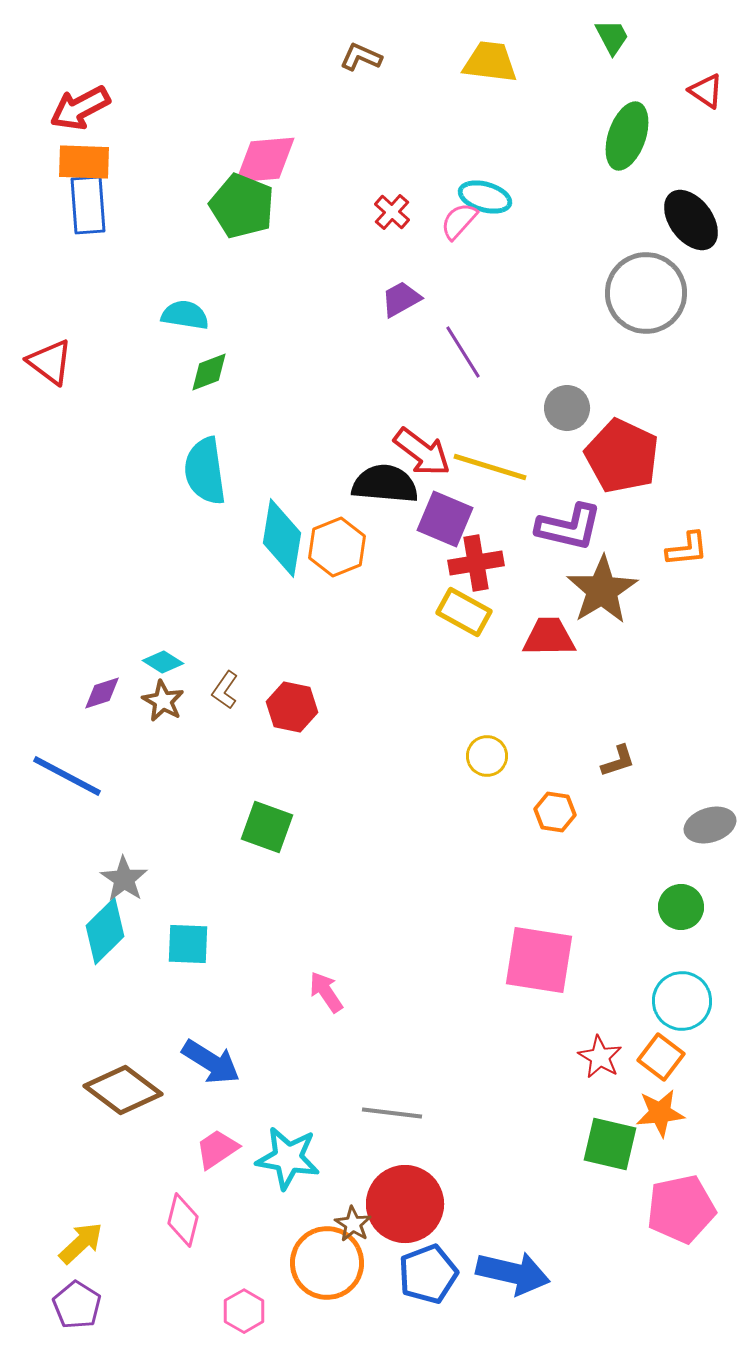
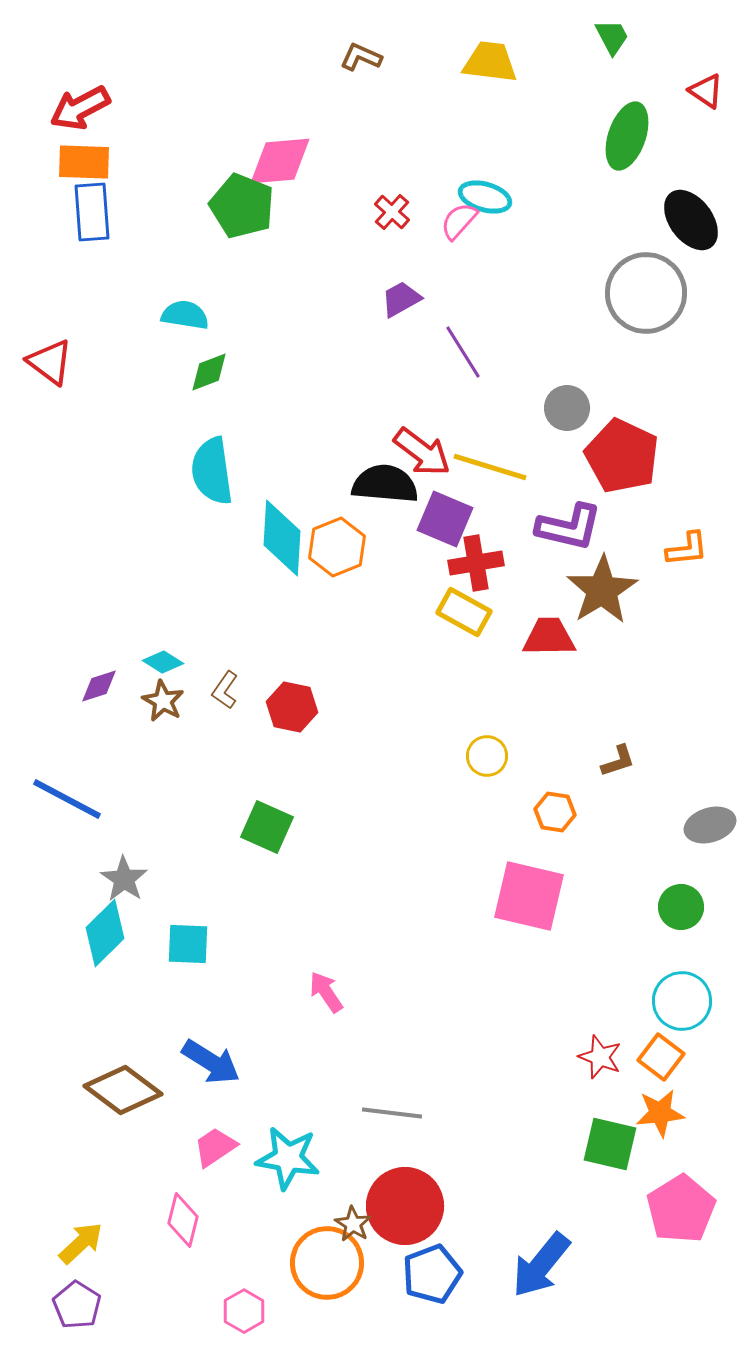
pink diamond at (265, 160): moved 15 px right, 1 px down
blue rectangle at (88, 205): moved 4 px right, 7 px down
cyan semicircle at (205, 471): moved 7 px right
cyan diamond at (282, 538): rotated 6 degrees counterclockwise
purple diamond at (102, 693): moved 3 px left, 7 px up
blue line at (67, 776): moved 23 px down
green square at (267, 827): rotated 4 degrees clockwise
cyan diamond at (105, 931): moved 2 px down
pink square at (539, 960): moved 10 px left, 64 px up; rotated 4 degrees clockwise
red star at (600, 1057): rotated 9 degrees counterclockwise
pink trapezoid at (217, 1149): moved 2 px left, 2 px up
red circle at (405, 1204): moved 2 px down
pink pentagon at (681, 1209): rotated 20 degrees counterclockwise
blue arrow at (513, 1273): moved 28 px right, 8 px up; rotated 116 degrees clockwise
blue pentagon at (428, 1274): moved 4 px right
